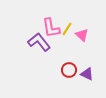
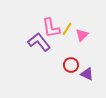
pink triangle: rotated 32 degrees clockwise
red circle: moved 2 px right, 5 px up
